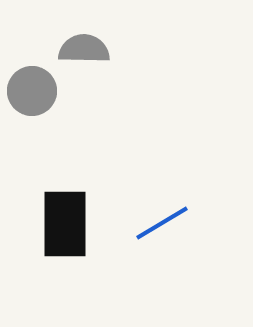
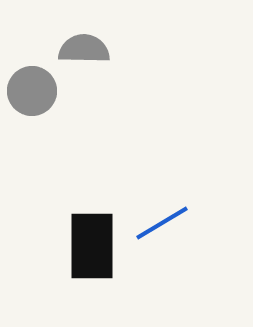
black rectangle: moved 27 px right, 22 px down
